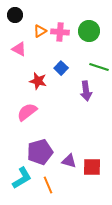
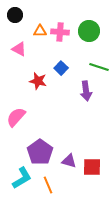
orange triangle: rotated 32 degrees clockwise
pink semicircle: moved 11 px left, 5 px down; rotated 10 degrees counterclockwise
purple pentagon: rotated 20 degrees counterclockwise
